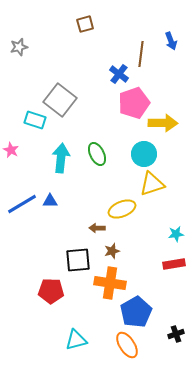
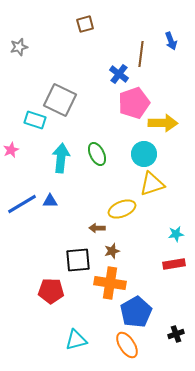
gray square: rotated 12 degrees counterclockwise
pink star: rotated 21 degrees clockwise
